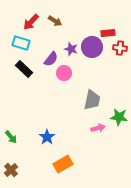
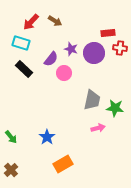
purple circle: moved 2 px right, 6 px down
green star: moved 4 px left, 9 px up
